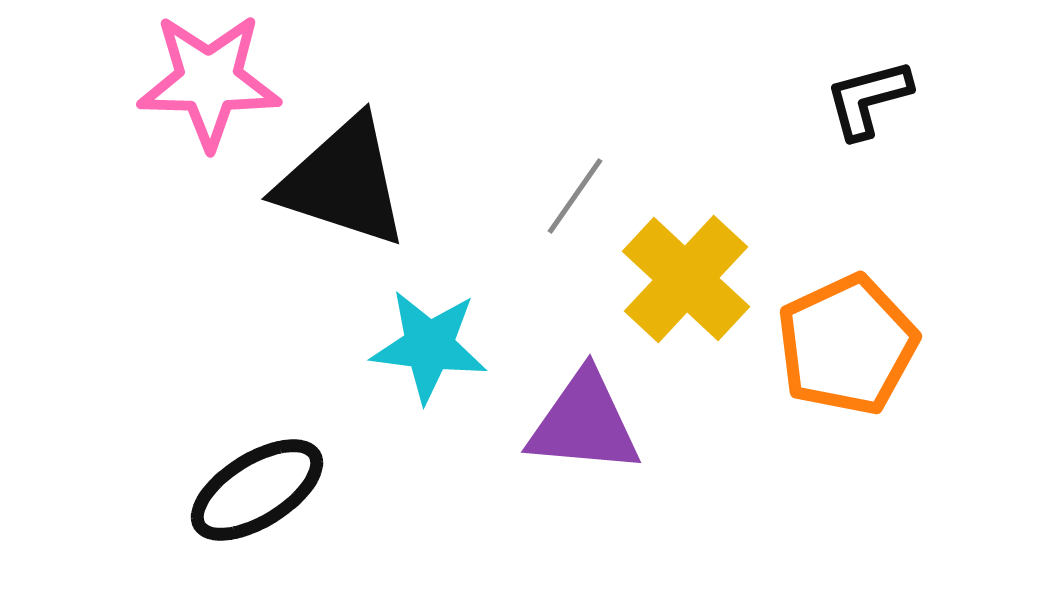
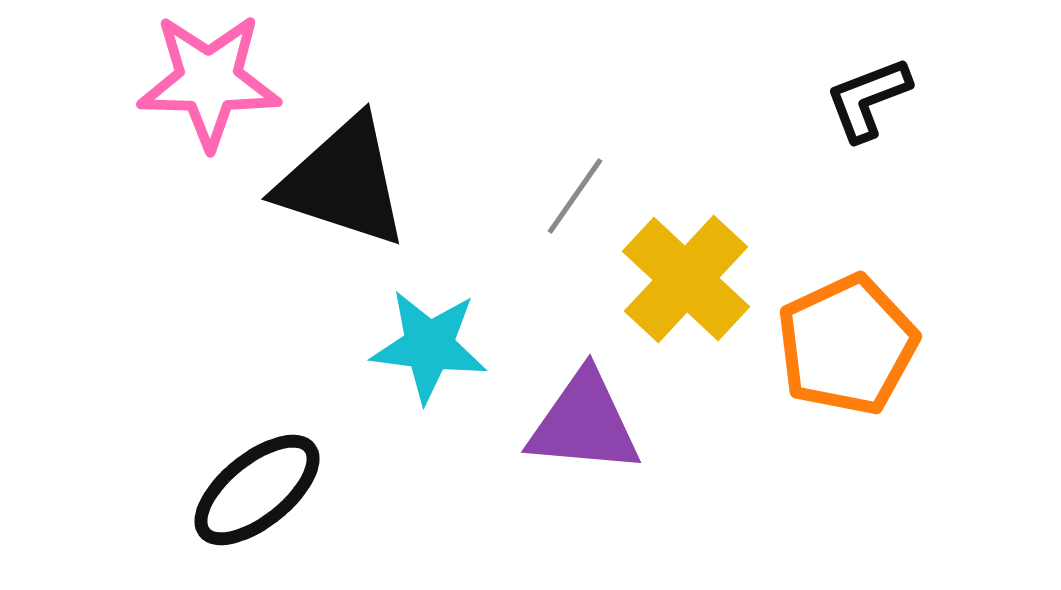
black L-shape: rotated 6 degrees counterclockwise
black ellipse: rotated 7 degrees counterclockwise
